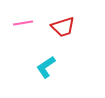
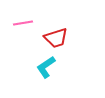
red trapezoid: moved 7 px left, 11 px down
